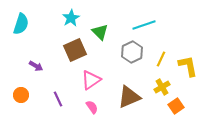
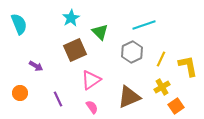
cyan semicircle: moved 2 px left; rotated 40 degrees counterclockwise
orange circle: moved 1 px left, 2 px up
